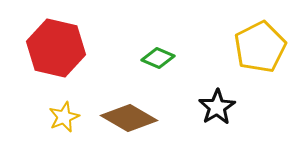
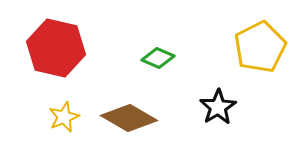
black star: moved 1 px right
